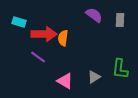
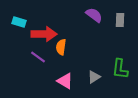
orange semicircle: moved 2 px left, 9 px down
